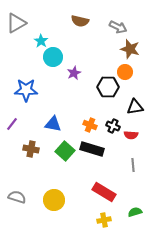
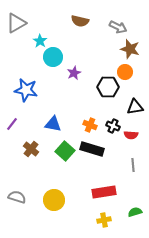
cyan star: moved 1 px left
blue star: rotated 10 degrees clockwise
brown cross: rotated 28 degrees clockwise
red rectangle: rotated 40 degrees counterclockwise
